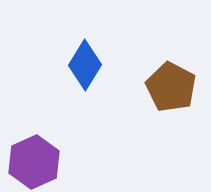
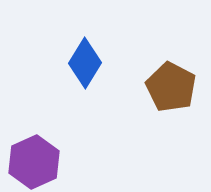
blue diamond: moved 2 px up
